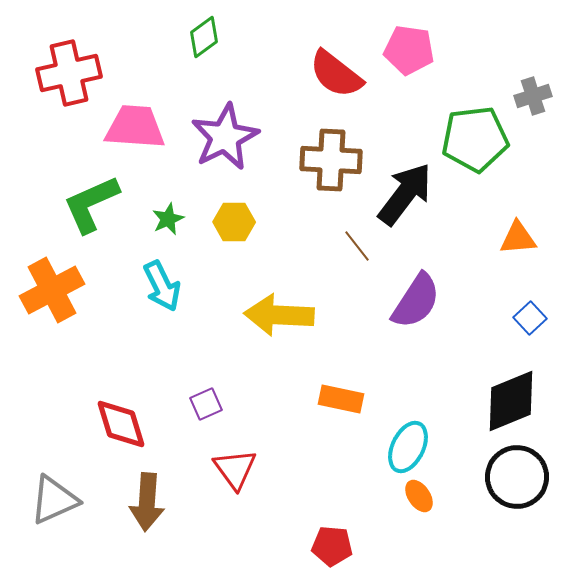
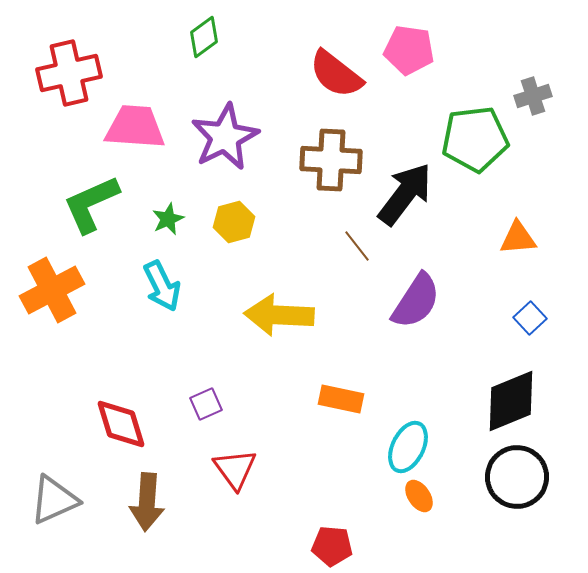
yellow hexagon: rotated 15 degrees counterclockwise
